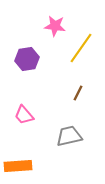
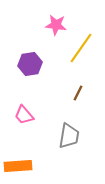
pink star: moved 1 px right, 1 px up
purple hexagon: moved 3 px right, 5 px down
gray trapezoid: rotated 112 degrees clockwise
